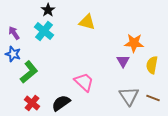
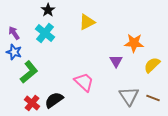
yellow triangle: rotated 42 degrees counterclockwise
cyan cross: moved 1 px right, 2 px down
blue star: moved 1 px right, 2 px up
purple triangle: moved 7 px left
yellow semicircle: rotated 36 degrees clockwise
black semicircle: moved 7 px left, 3 px up
